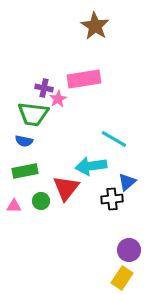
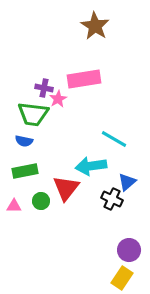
black cross: rotated 30 degrees clockwise
